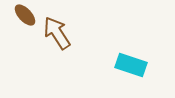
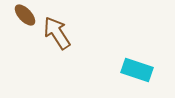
cyan rectangle: moved 6 px right, 5 px down
